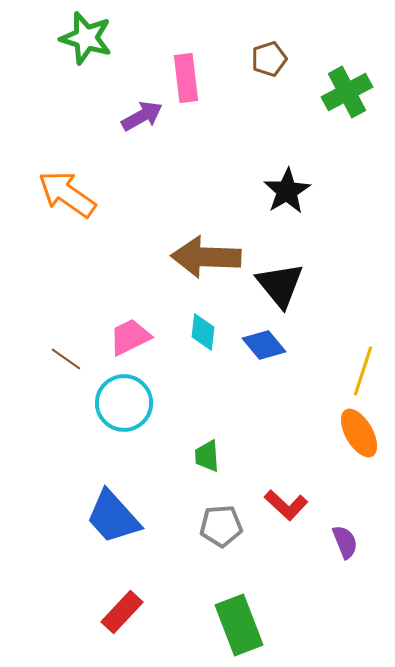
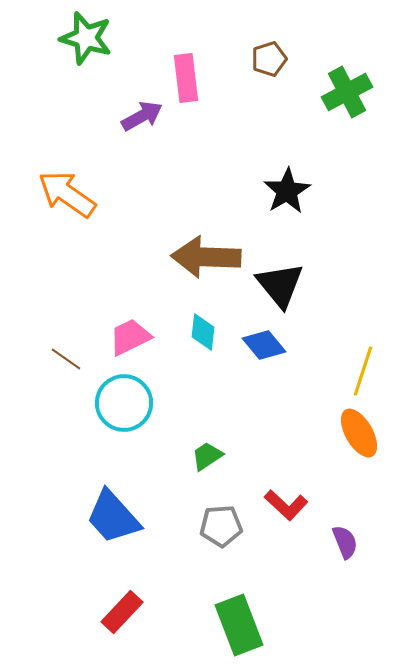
green trapezoid: rotated 60 degrees clockwise
